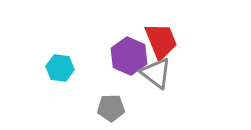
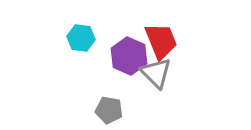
cyan hexagon: moved 21 px right, 30 px up
gray triangle: rotated 8 degrees clockwise
gray pentagon: moved 2 px left, 2 px down; rotated 12 degrees clockwise
